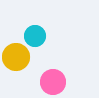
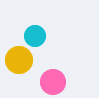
yellow circle: moved 3 px right, 3 px down
